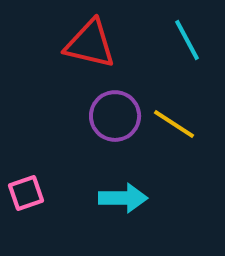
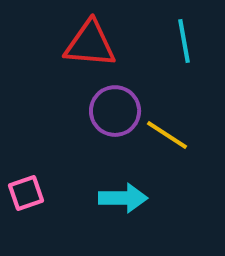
cyan line: moved 3 px left, 1 px down; rotated 18 degrees clockwise
red triangle: rotated 8 degrees counterclockwise
purple circle: moved 5 px up
yellow line: moved 7 px left, 11 px down
